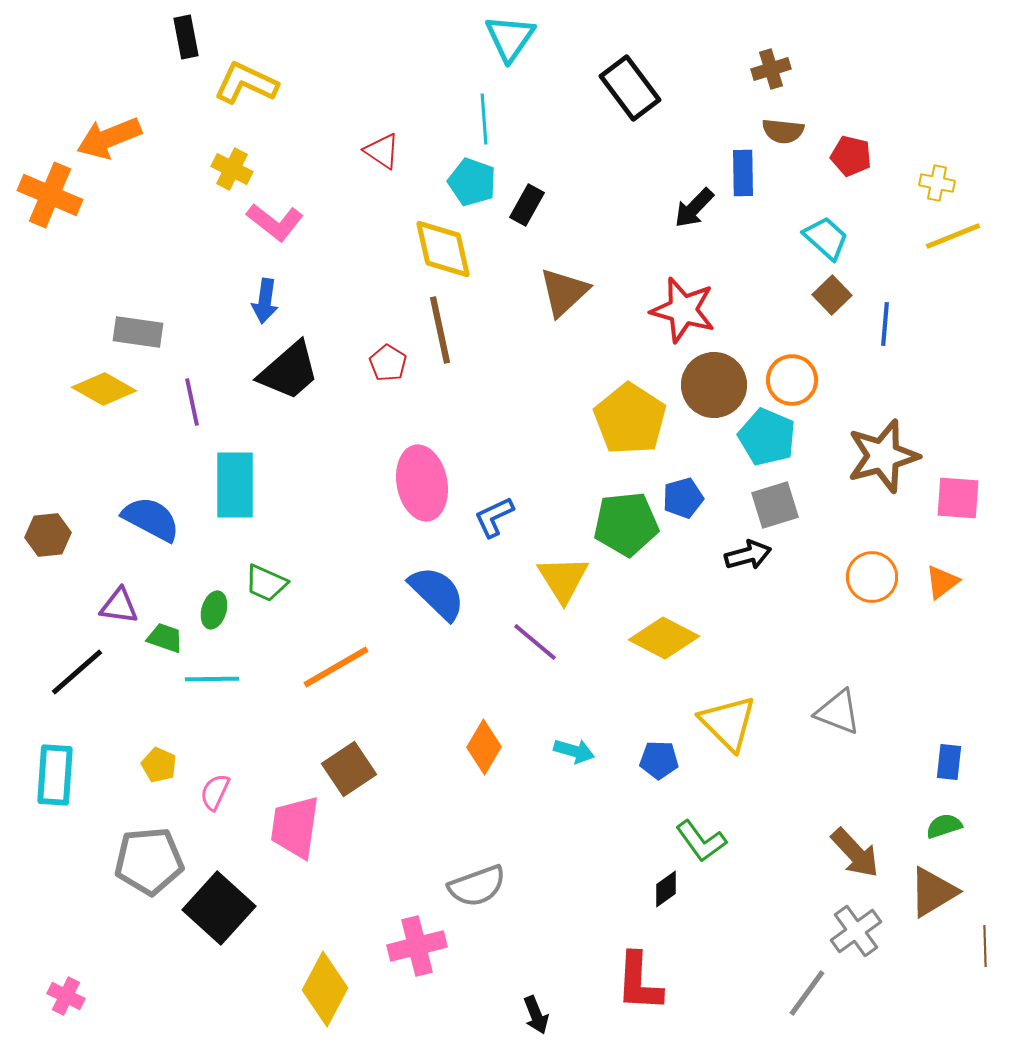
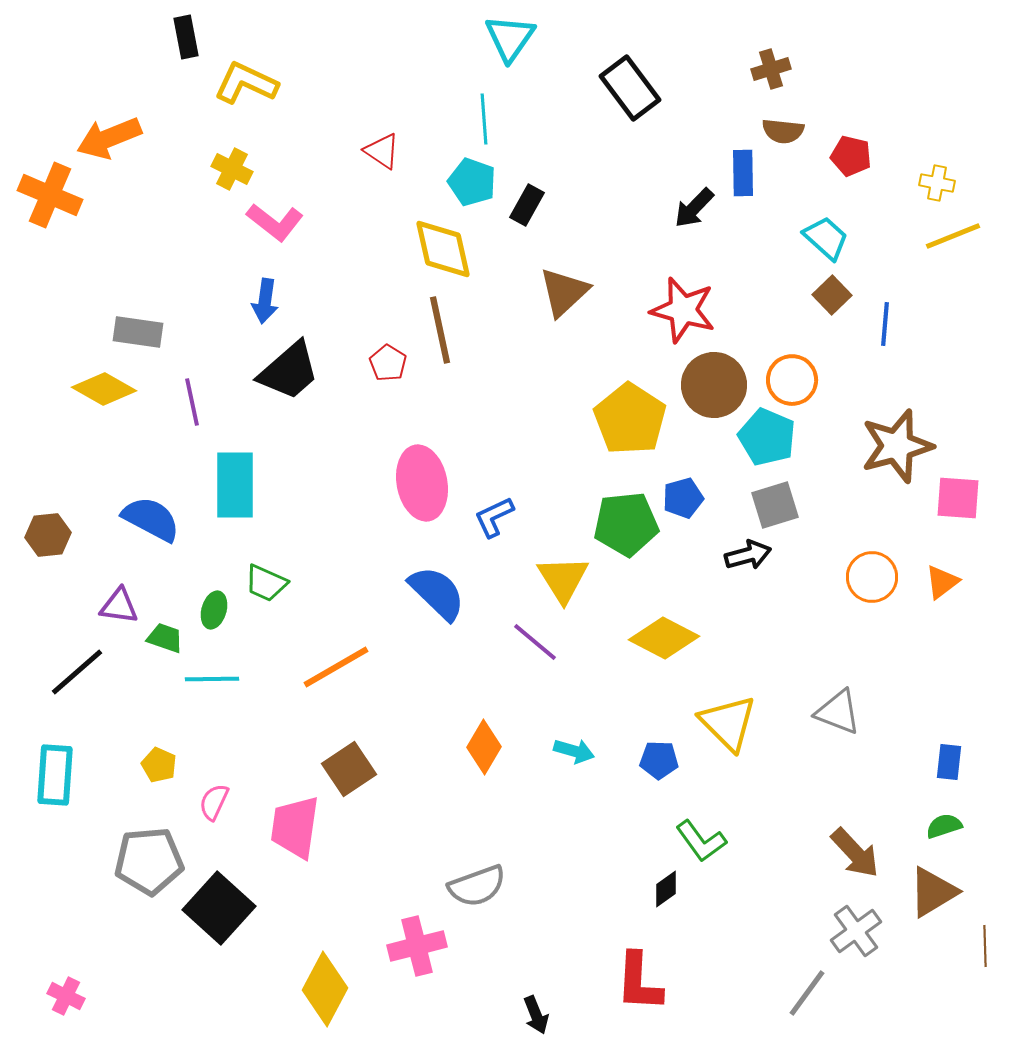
brown star at (883, 456): moved 14 px right, 10 px up
pink semicircle at (215, 792): moved 1 px left, 10 px down
